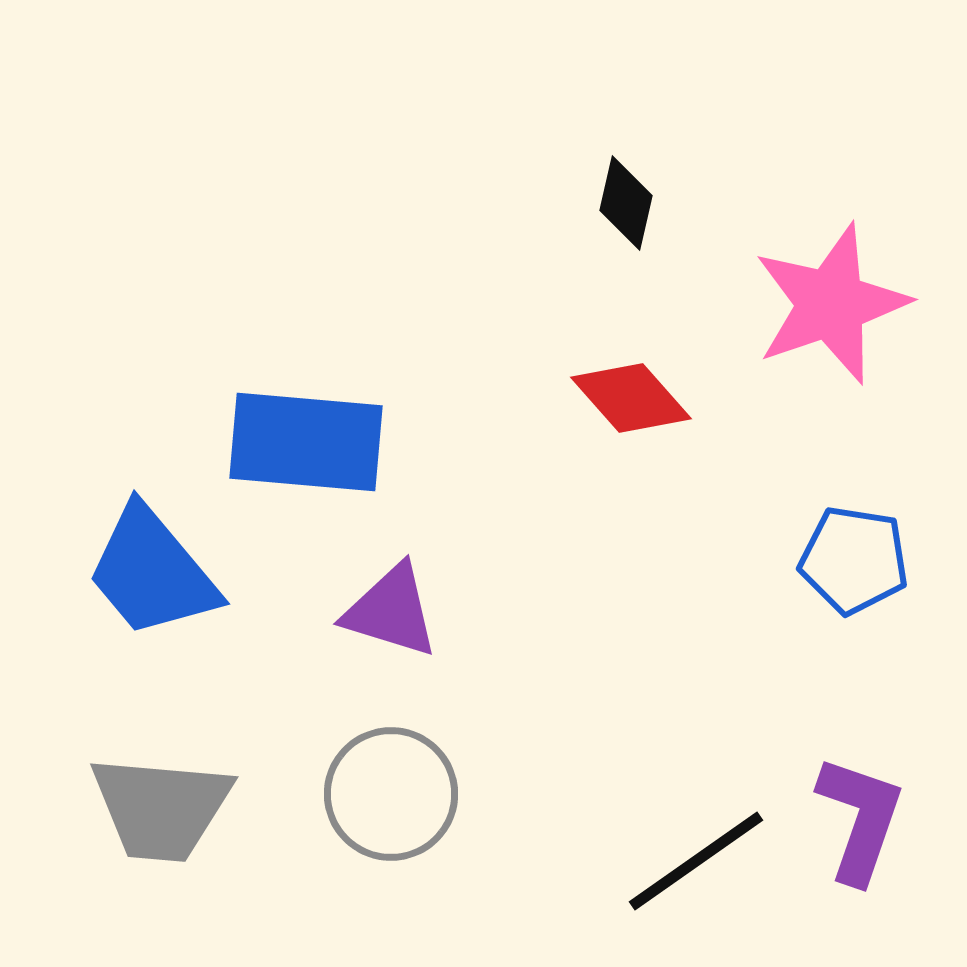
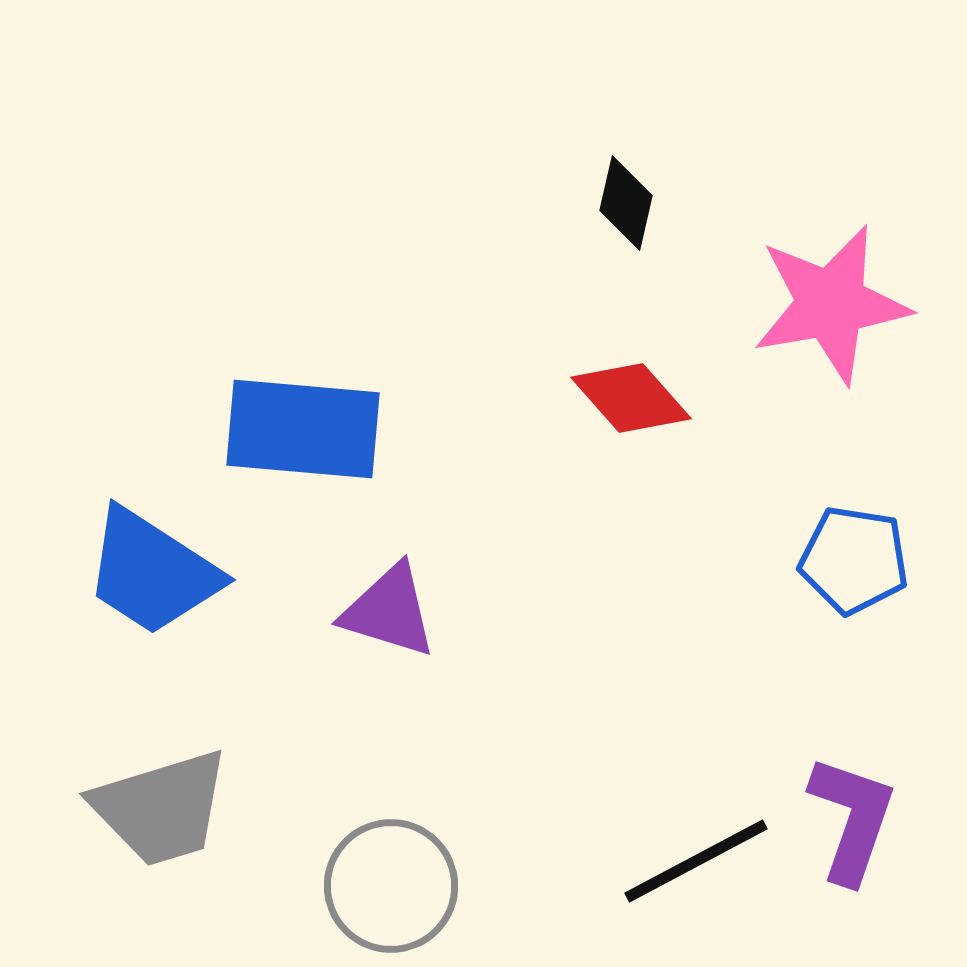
pink star: rotated 9 degrees clockwise
blue rectangle: moved 3 px left, 13 px up
blue trapezoid: rotated 17 degrees counterclockwise
purple triangle: moved 2 px left
gray circle: moved 92 px down
gray trapezoid: rotated 22 degrees counterclockwise
purple L-shape: moved 8 px left
black line: rotated 7 degrees clockwise
